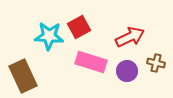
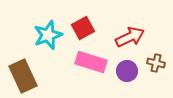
red square: moved 4 px right, 1 px down
cyan star: moved 1 px left, 1 px up; rotated 24 degrees counterclockwise
